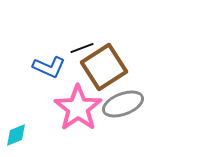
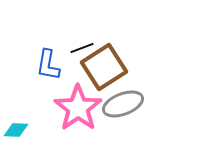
blue L-shape: moved 1 px left, 2 px up; rotated 76 degrees clockwise
cyan diamond: moved 5 px up; rotated 25 degrees clockwise
